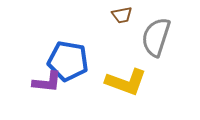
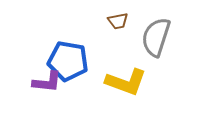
brown trapezoid: moved 4 px left, 6 px down
